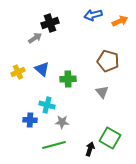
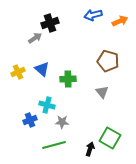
blue cross: rotated 24 degrees counterclockwise
